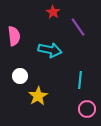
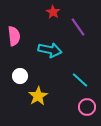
cyan line: rotated 54 degrees counterclockwise
pink circle: moved 2 px up
